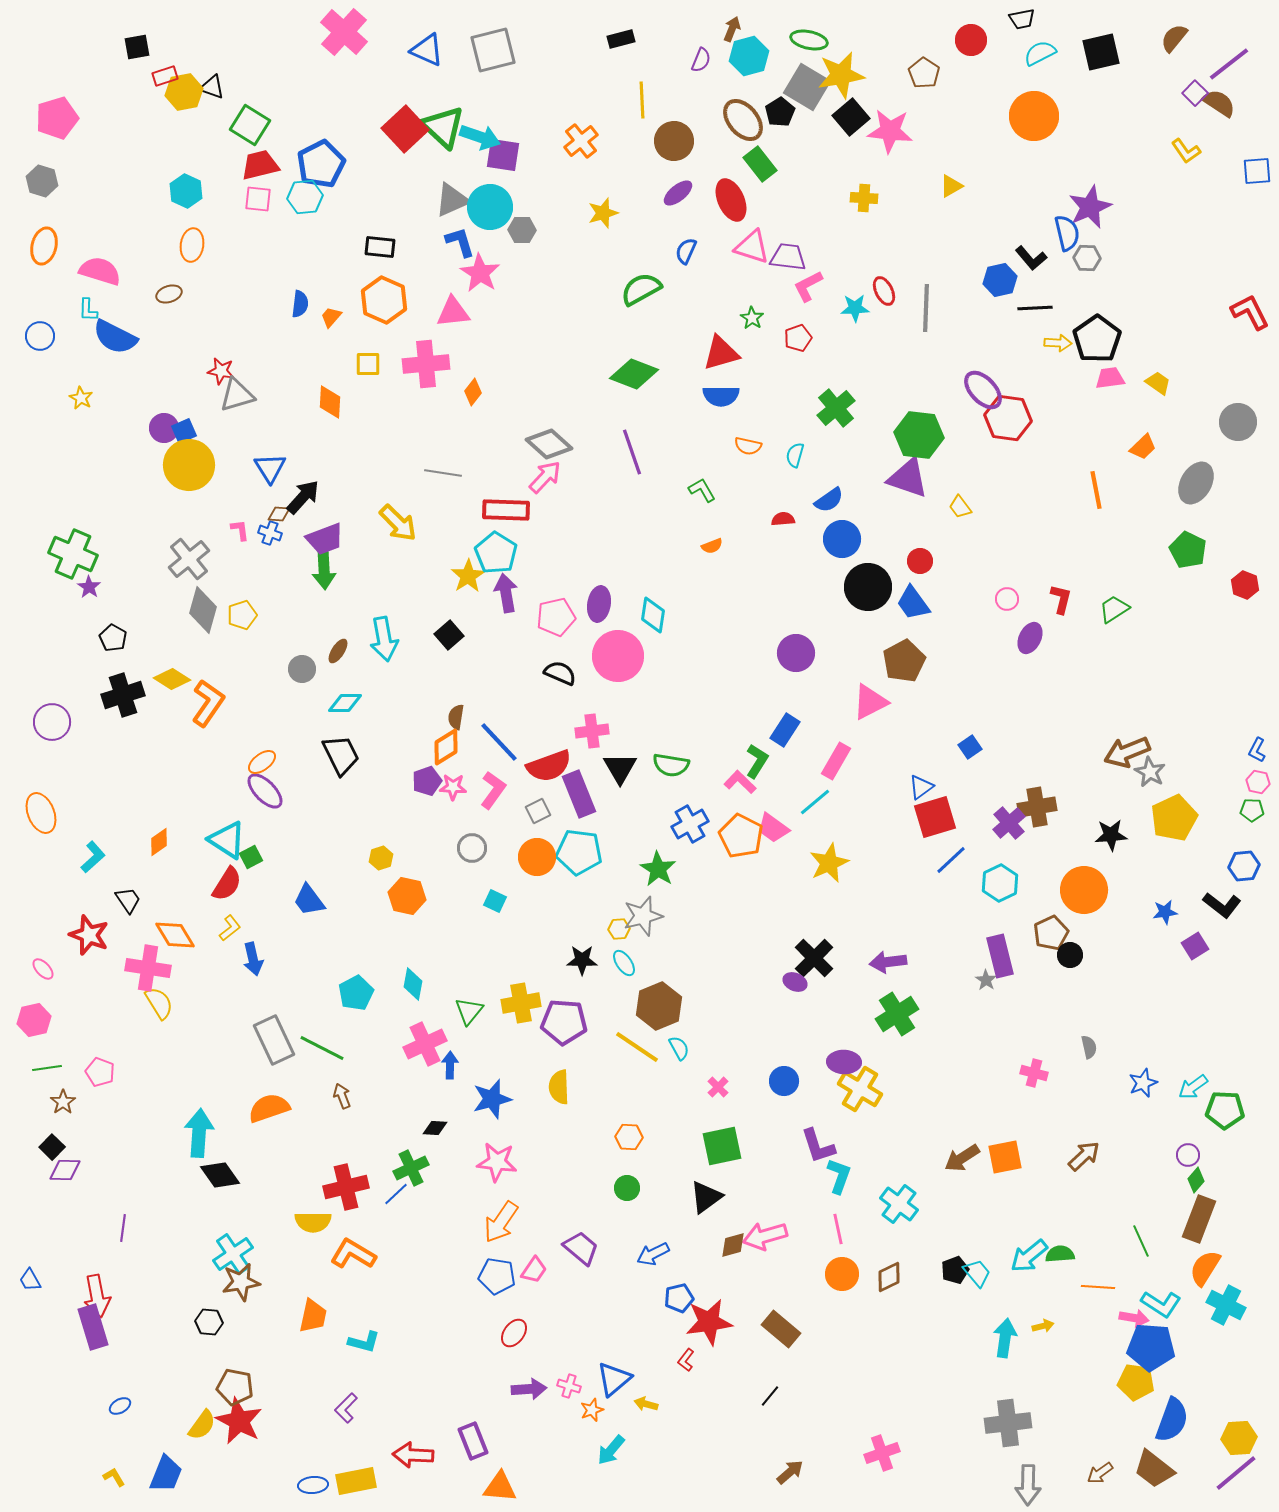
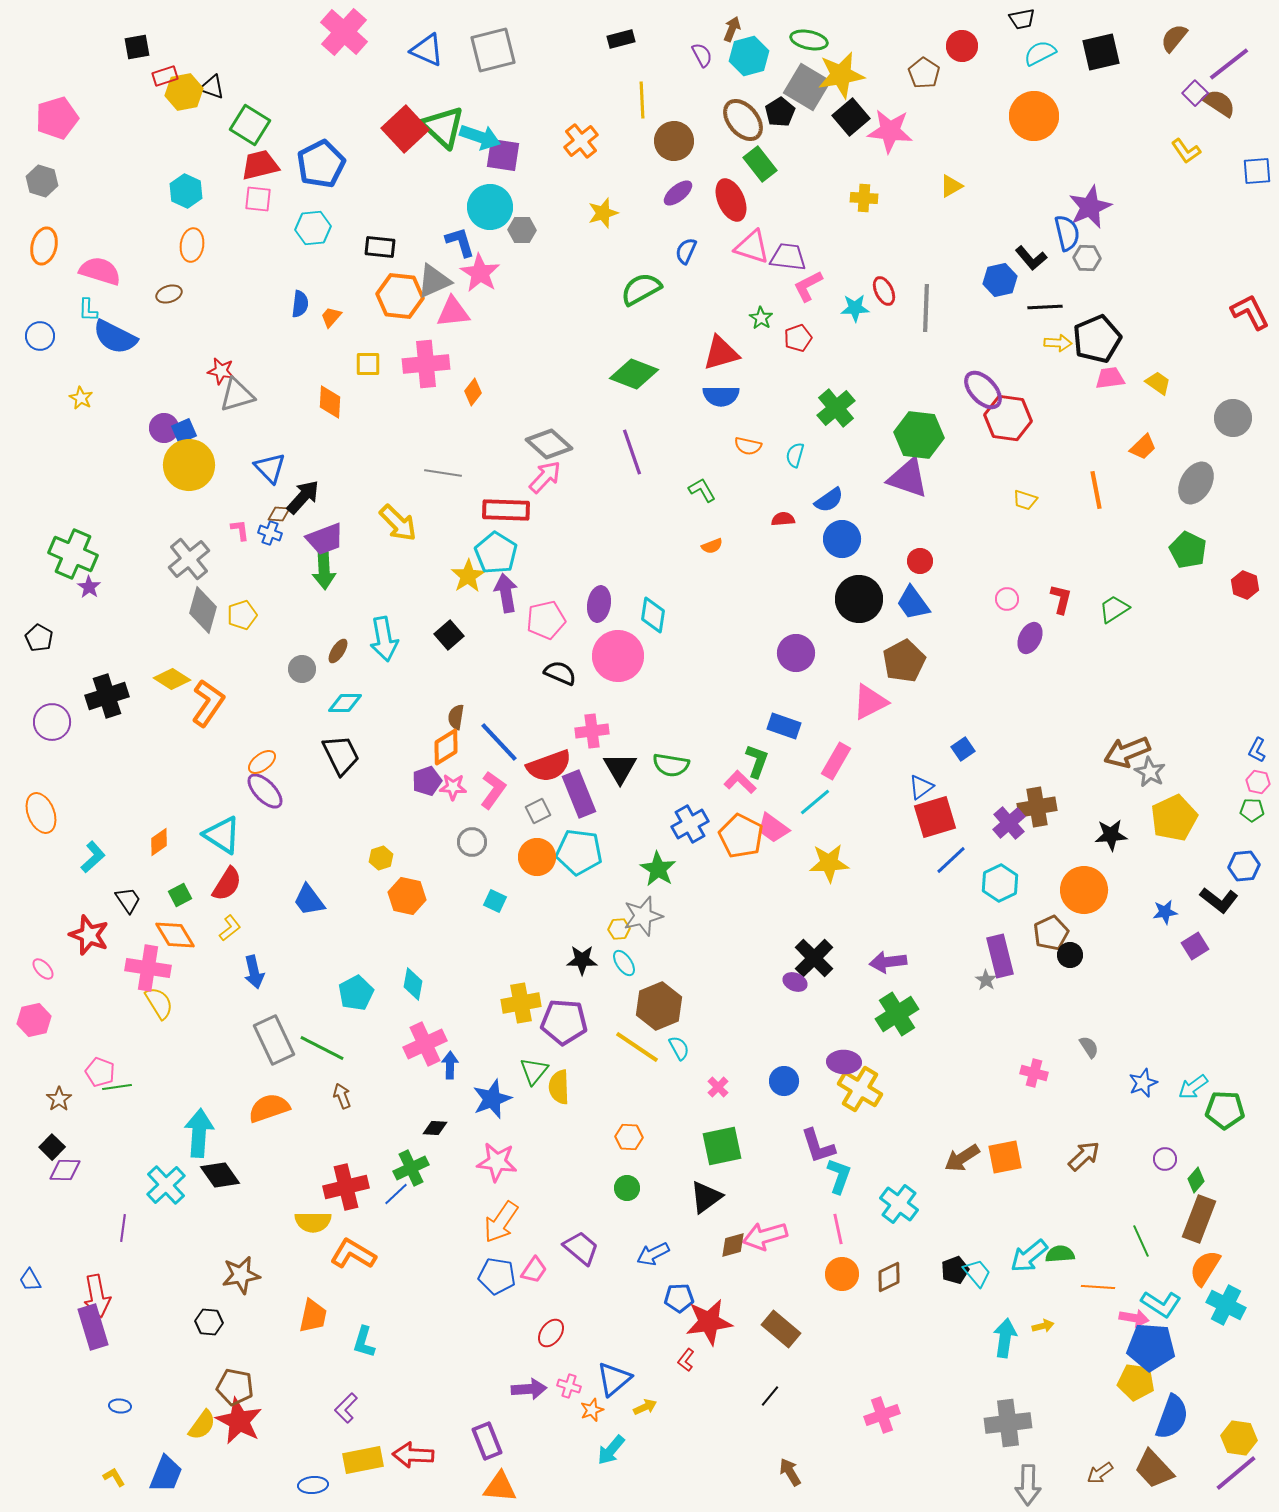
red circle at (971, 40): moved 9 px left, 6 px down
purple semicircle at (701, 60): moved 1 px right, 5 px up; rotated 50 degrees counterclockwise
cyan hexagon at (305, 197): moved 8 px right, 31 px down
gray triangle at (452, 200): moved 18 px left, 81 px down
orange hexagon at (384, 300): moved 16 px right, 4 px up; rotated 18 degrees counterclockwise
black line at (1035, 308): moved 10 px right, 1 px up
green star at (752, 318): moved 9 px right
black pentagon at (1097, 339): rotated 12 degrees clockwise
gray circle at (1238, 422): moved 5 px left, 4 px up
blue triangle at (270, 468): rotated 12 degrees counterclockwise
yellow trapezoid at (960, 507): moved 65 px right, 7 px up; rotated 35 degrees counterclockwise
black circle at (868, 587): moved 9 px left, 12 px down
pink pentagon at (556, 617): moved 10 px left, 3 px down
black pentagon at (113, 638): moved 74 px left
black cross at (123, 695): moved 16 px left, 1 px down
blue rectangle at (785, 730): moved 1 px left, 4 px up; rotated 76 degrees clockwise
blue square at (970, 747): moved 7 px left, 2 px down
green L-shape at (757, 761): rotated 12 degrees counterclockwise
cyan triangle at (227, 840): moved 5 px left, 5 px up
gray circle at (472, 848): moved 6 px up
green square at (251, 857): moved 71 px left, 38 px down
yellow star at (829, 863): rotated 21 degrees clockwise
black L-shape at (1222, 905): moved 3 px left, 5 px up
blue arrow at (253, 959): moved 1 px right, 13 px down
green triangle at (469, 1011): moved 65 px right, 60 px down
gray semicircle at (1089, 1047): rotated 20 degrees counterclockwise
green line at (47, 1068): moved 70 px right, 19 px down
blue star at (492, 1099): rotated 6 degrees counterclockwise
brown star at (63, 1102): moved 4 px left, 3 px up
purple circle at (1188, 1155): moved 23 px left, 4 px down
cyan cross at (233, 1254): moved 67 px left, 69 px up; rotated 9 degrees counterclockwise
brown star at (241, 1282): moved 7 px up
blue pentagon at (679, 1298): rotated 12 degrees clockwise
red ellipse at (514, 1333): moved 37 px right
cyan L-shape at (364, 1342): rotated 92 degrees clockwise
yellow arrow at (646, 1404): moved 1 px left, 3 px down; rotated 140 degrees clockwise
blue ellipse at (120, 1406): rotated 35 degrees clockwise
blue semicircle at (1172, 1420): moved 3 px up
yellow hexagon at (1239, 1438): rotated 12 degrees clockwise
purple rectangle at (473, 1441): moved 14 px right
pink cross at (882, 1453): moved 38 px up
brown trapezoid at (1154, 1469): rotated 9 degrees clockwise
brown arrow at (790, 1472): rotated 80 degrees counterclockwise
yellow rectangle at (356, 1481): moved 7 px right, 21 px up
